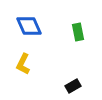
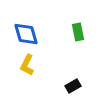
blue diamond: moved 3 px left, 8 px down; rotated 8 degrees clockwise
yellow L-shape: moved 4 px right, 1 px down
